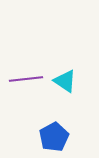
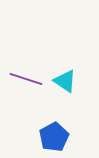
purple line: rotated 24 degrees clockwise
